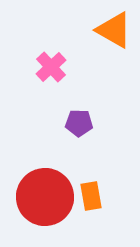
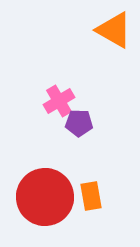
pink cross: moved 8 px right, 34 px down; rotated 12 degrees clockwise
